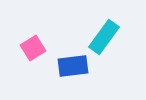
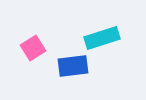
cyan rectangle: moved 2 px left, 1 px down; rotated 36 degrees clockwise
